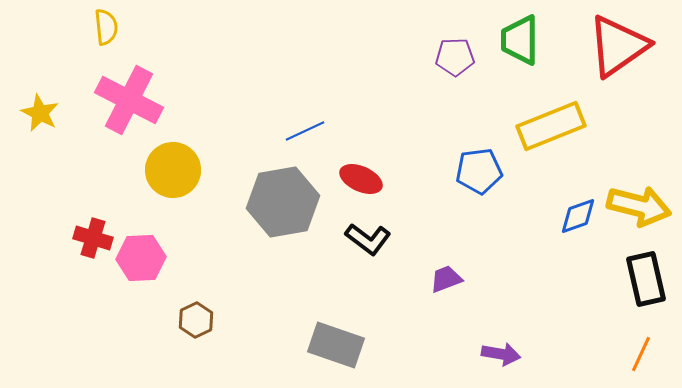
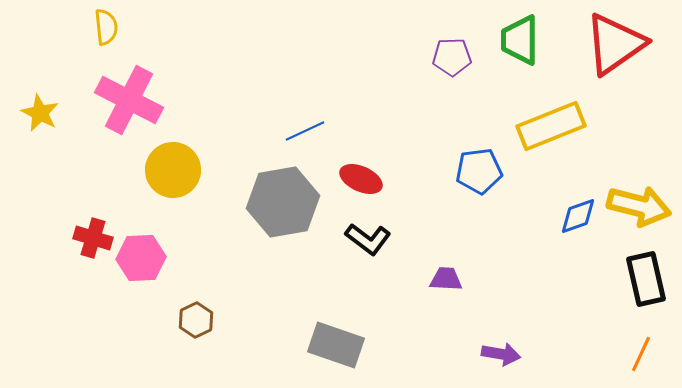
red triangle: moved 3 px left, 2 px up
purple pentagon: moved 3 px left
purple trapezoid: rotated 24 degrees clockwise
